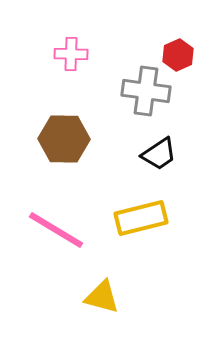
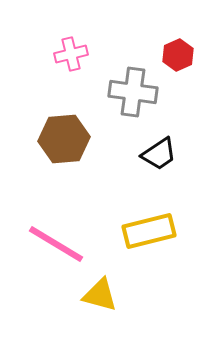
pink cross: rotated 16 degrees counterclockwise
gray cross: moved 13 px left, 1 px down
brown hexagon: rotated 6 degrees counterclockwise
yellow rectangle: moved 8 px right, 13 px down
pink line: moved 14 px down
yellow triangle: moved 2 px left, 2 px up
